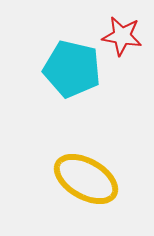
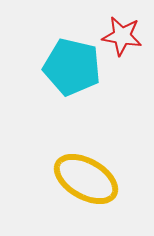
cyan pentagon: moved 2 px up
